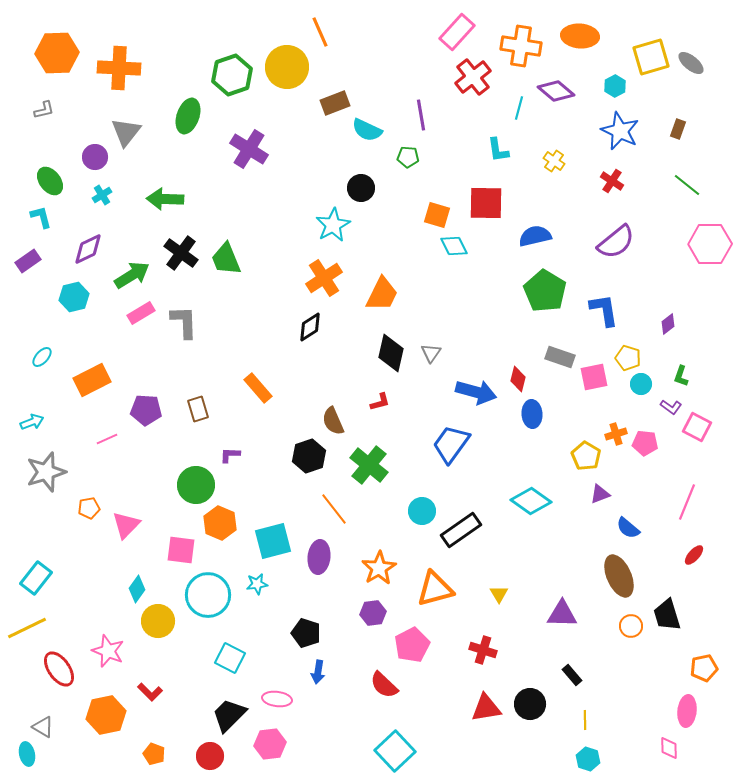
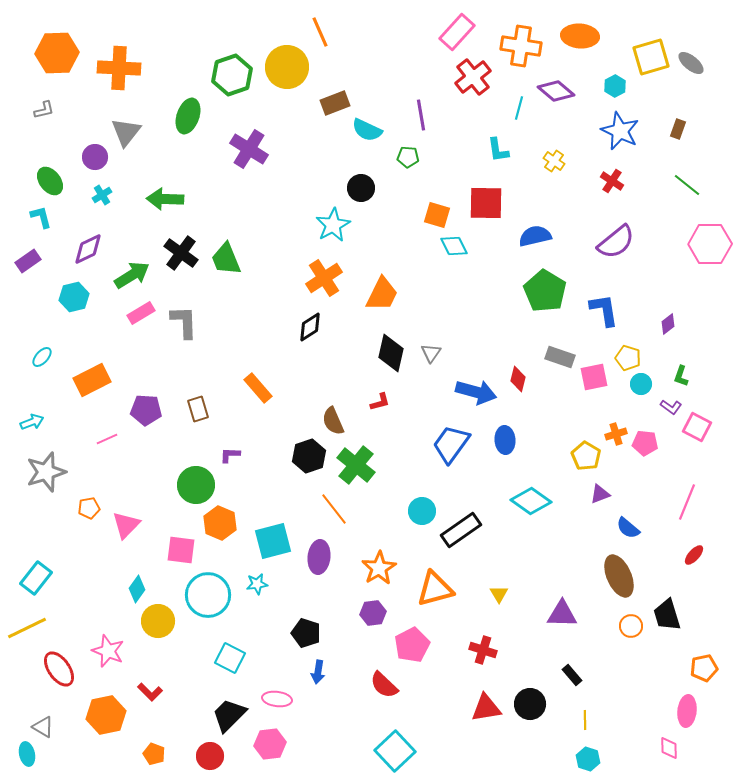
blue ellipse at (532, 414): moved 27 px left, 26 px down
green cross at (369, 465): moved 13 px left
